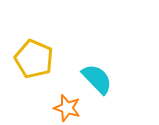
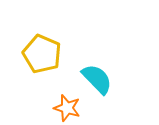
yellow pentagon: moved 8 px right, 5 px up
